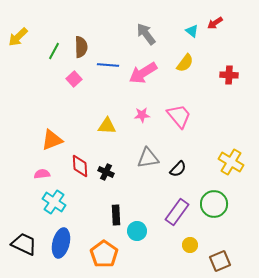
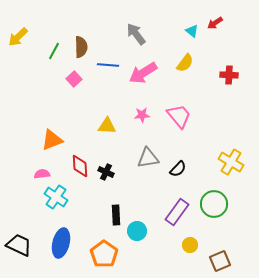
gray arrow: moved 10 px left
cyan cross: moved 2 px right, 5 px up
black trapezoid: moved 5 px left, 1 px down
